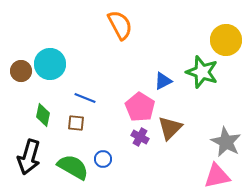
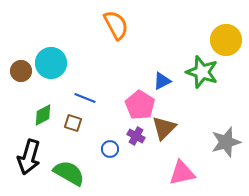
orange semicircle: moved 4 px left
cyan circle: moved 1 px right, 1 px up
blue triangle: moved 1 px left
pink pentagon: moved 2 px up
green diamond: rotated 50 degrees clockwise
brown square: moved 3 px left; rotated 12 degrees clockwise
brown triangle: moved 6 px left
purple cross: moved 4 px left, 1 px up
gray star: rotated 28 degrees clockwise
blue circle: moved 7 px right, 10 px up
green semicircle: moved 4 px left, 6 px down
pink triangle: moved 35 px left, 3 px up
